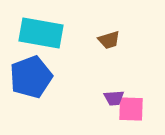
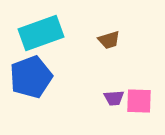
cyan rectangle: rotated 30 degrees counterclockwise
pink square: moved 8 px right, 8 px up
